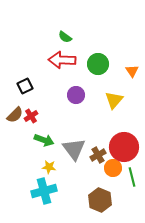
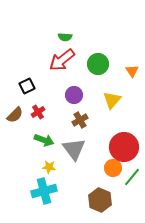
green semicircle: rotated 32 degrees counterclockwise
red arrow: rotated 40 degrees counterclockwise
black square: moved 2 px right
purple circle: moved 2 px left
yellow triangle: moved 2 px left
red cross: moved 7 px right, 4 px up
brown cross: moved 18 px left, 35 px up
green line: rotated 54 degrees clockwise
